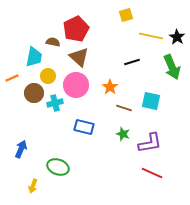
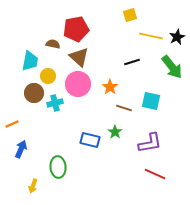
yellow square: moved 4 px right
red pentagon: rotated 15 degrees clockwise
black star: rotated 14 degrees clockwise
brown semicircle: moved 2 px down
cyan trapezoid: moved 4 px left, 4 px down
green arrow: rotated 15 degrees counterclockwise
orange line: moved 46 px down
pink circle: moved 2 px right, 1 px up
blue rectangle: moved 6 px right, 13 px down
green star: moved 8 px left, 2 px up; rotated 16 degrees clockwise
green ellipse: rotated 65 degrees clockwise
red line: moved 3 px right, 1 px down
